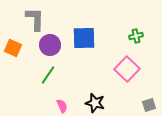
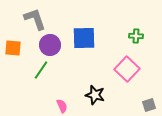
gray L-shape: rotated 20 degrees counterclockwise
green cross: rotated 16 degrees clockwise
orange square: rotated 18 degrees counterclockwise
green line: moved 7 px left, 5 px up
black star: moved 8 px up
